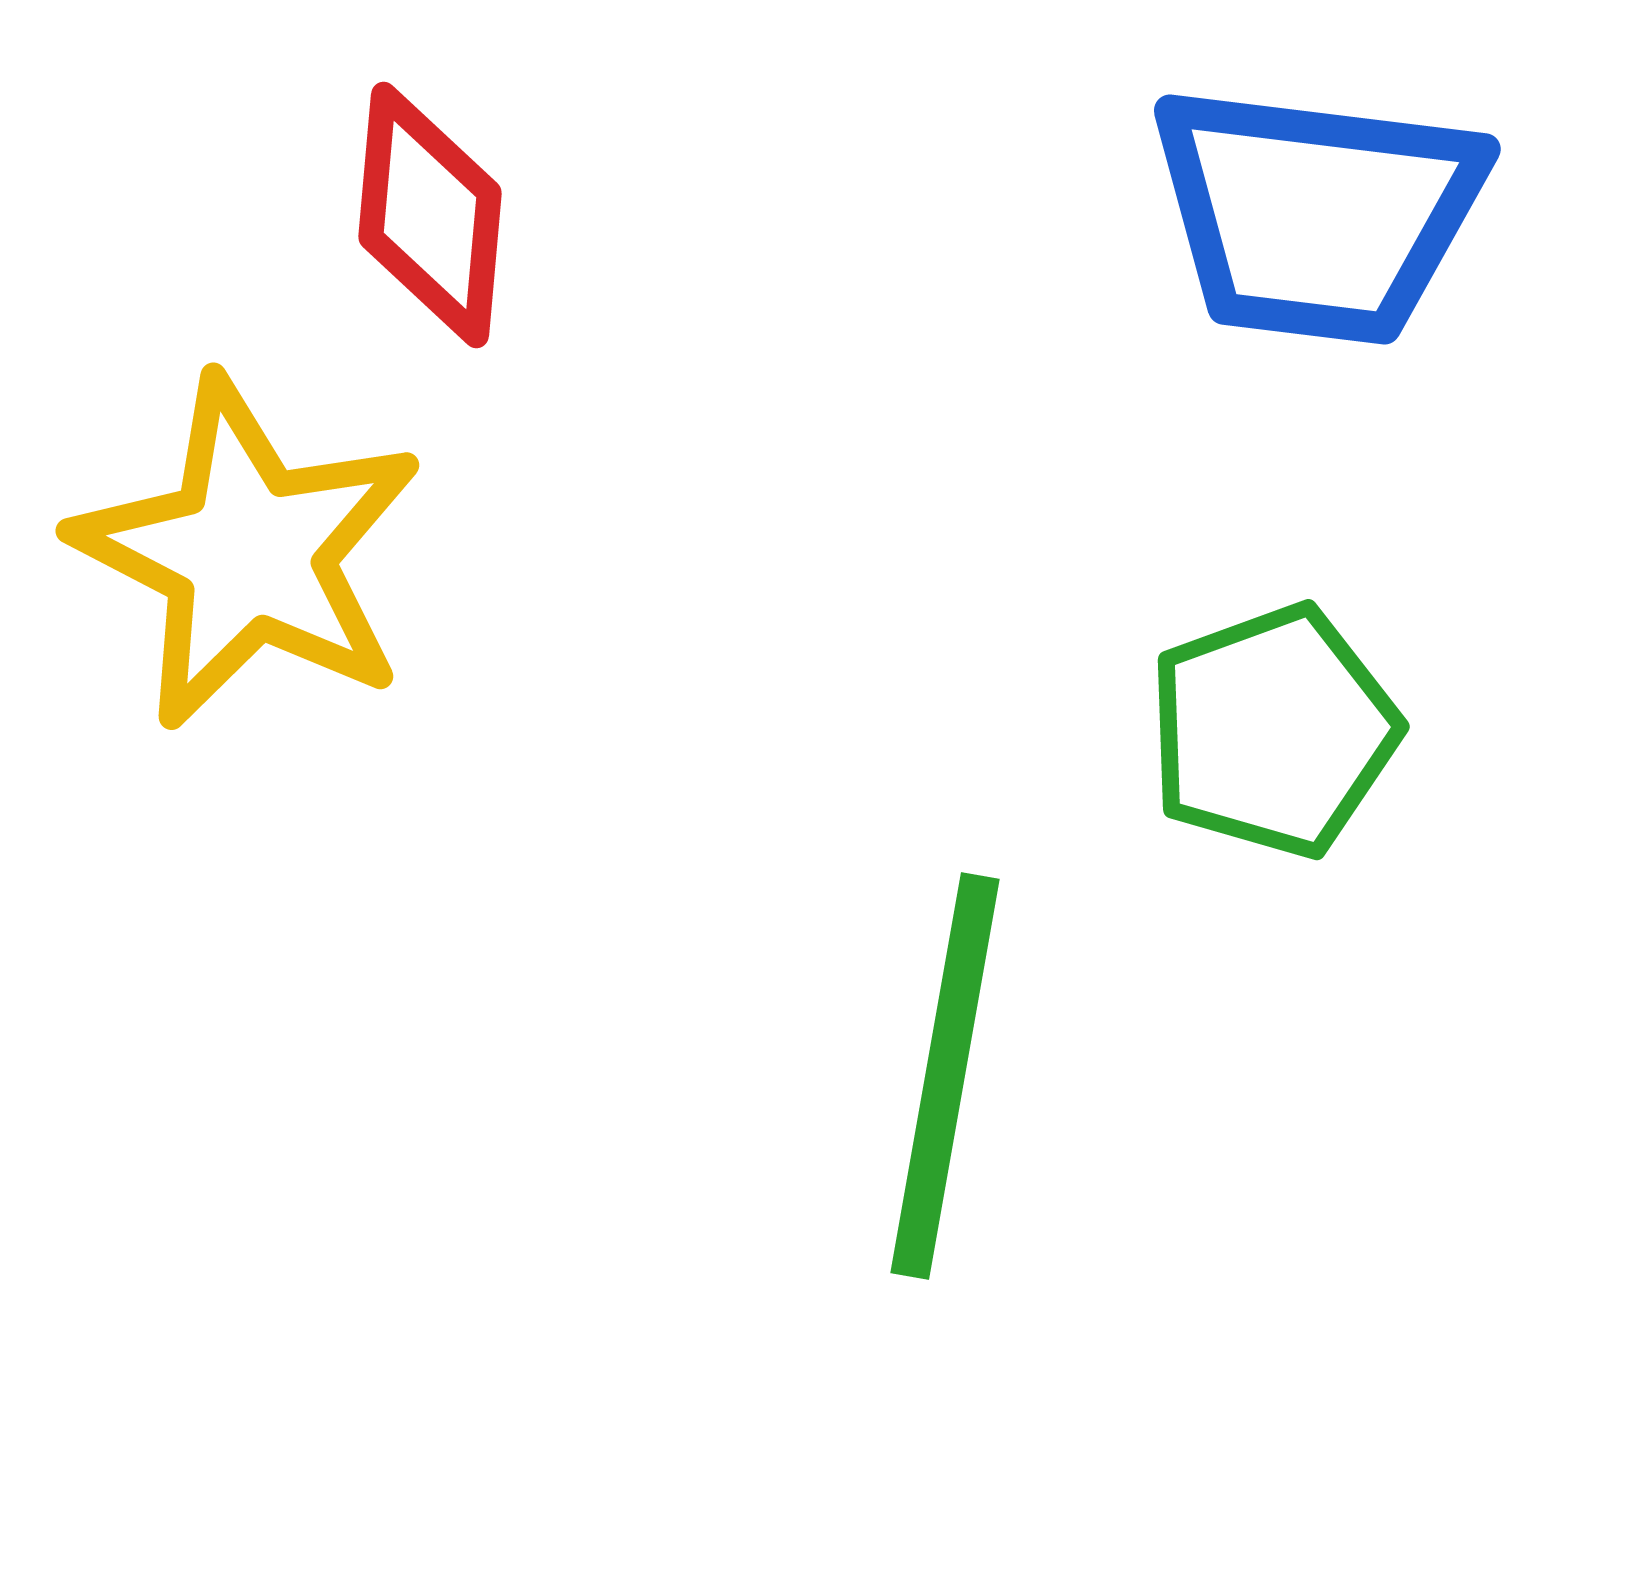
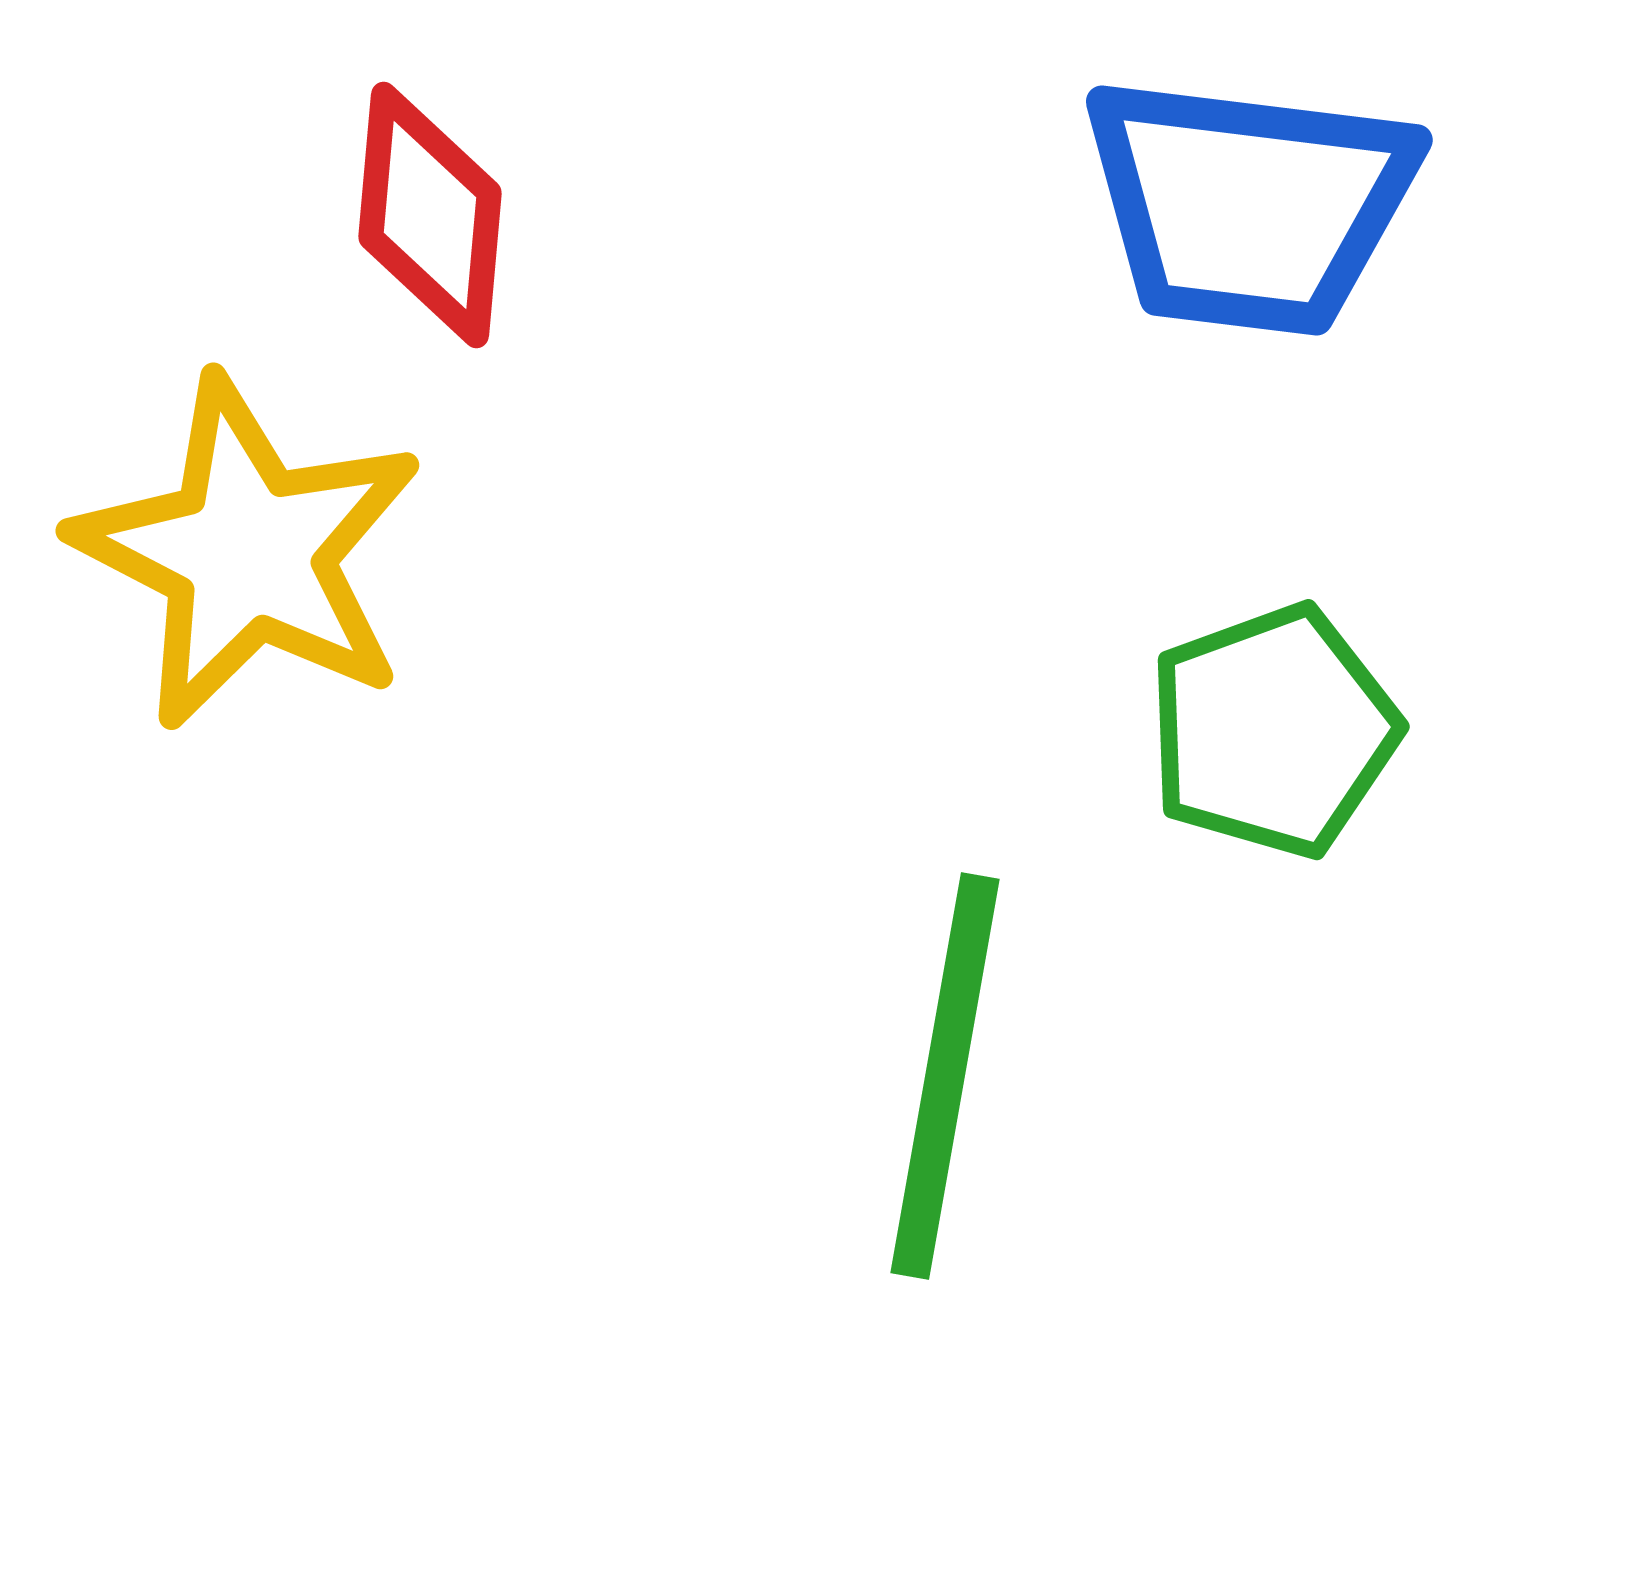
blue trapezoid: moved 68 px left, 9 px up
